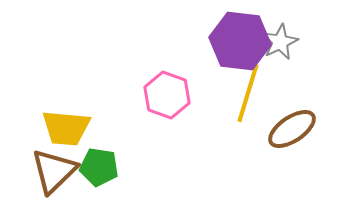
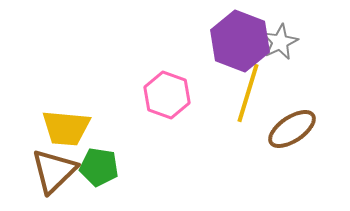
purple hexagon: rotated 14 degrees clockwise
